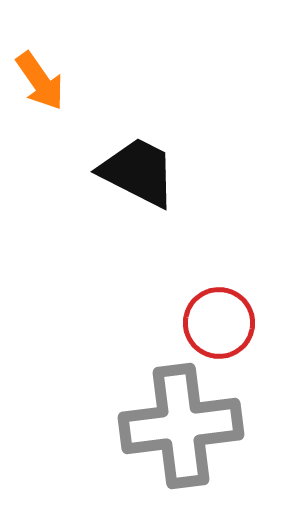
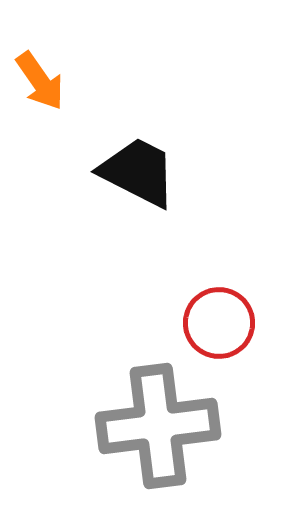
gray cross: moved 23 px left
